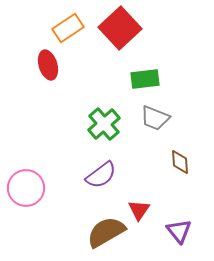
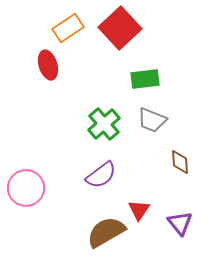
gray trapezoid: moved 3 px left, 2 px down
purple triangle: moved 1 px right, 8 px up
